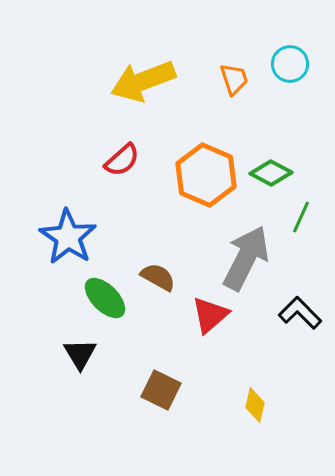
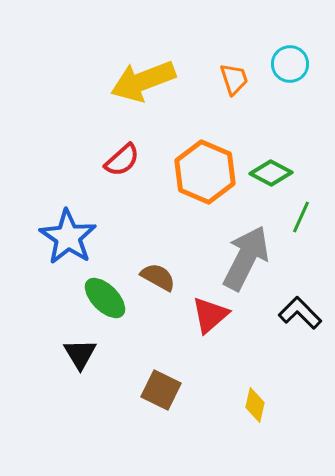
orange hexagon: moved 1 px left, 3 px up
